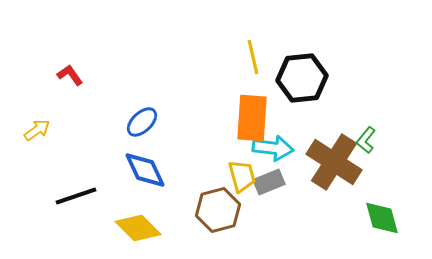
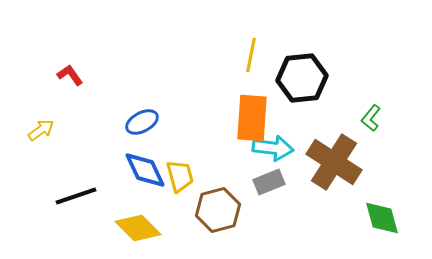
yellow line: moved 2 px left, 2 px up; rotated 24 degrees clockwise
blue ellipse: rotated 16 degrees clockwise
yellow arrow: moved 4 px right
green L-shape: moved 5 px right, 22 px up
yellow trapezoid: moved 62 px left
